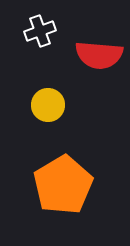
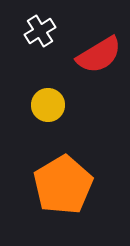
white cross: rotated 12 degrees counterclockwise
red semicircle: rotated 36 degrees counterclockwise
